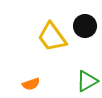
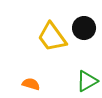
black circle: moved 1 px left, 2 px down
orange semicircle: rotated 144 degrees counterclockwise
